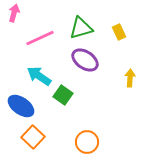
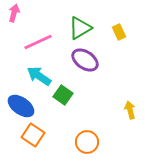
green triangle: moved 1 px left; rotated 15 degrees counterclockwise
pink line: moved 2 px left, 4 px down
yellow arrow: moved 32 px down; rotated 18 degrees counterclockwise
orange square: moved 2 px up; rotated 10 degrees counterclockwise
